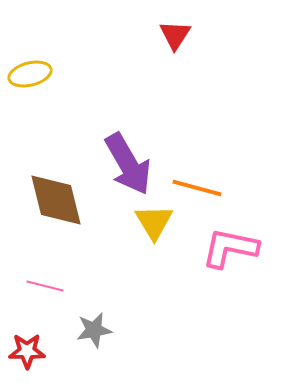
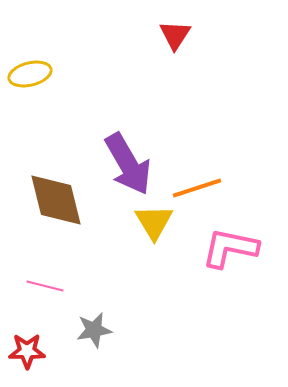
orange line: rotated 33 degrees counterclockwise
